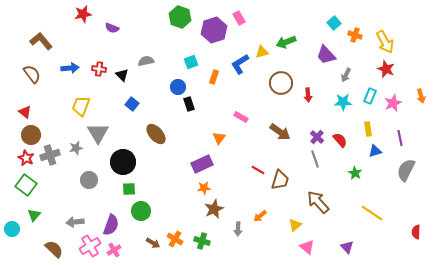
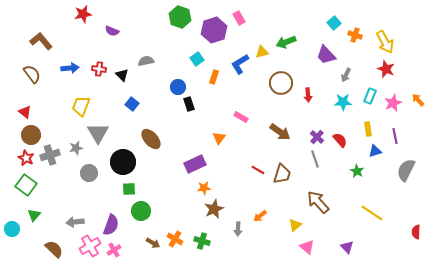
purple semicircle at (112, 28): moved 3 px down
cyan square at (191, 62): moved 6 px right, 3 px up; rotated 16 degrees counterclockwise
orange arrow at (421, 96): moved 3 px left, 4 px down; rotated 152 degrees clockwise
brown ellipse at (156, 134): moved 5 px left, 5 px down
purple line at (400, 138): moved 5 px left, 2 px up
purple rectangle at (202, 164): moved 7 px left
green star at (355, 173): moved 2 px right, 2 px up
gray circle at (89, 180): moved 7 px up
brown trapezoid at (280, 180): moved 2 px right, 6 px up
